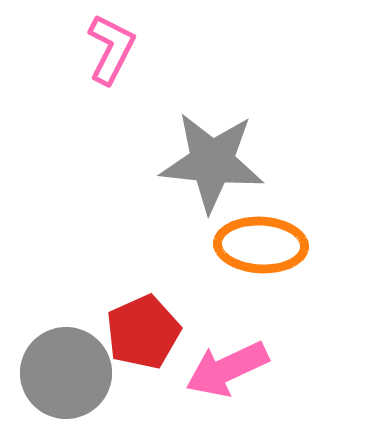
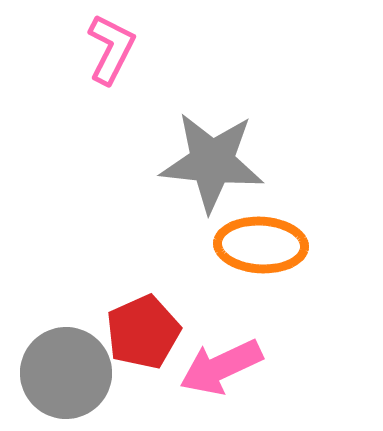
pink arrow: moved 6 px left, 2 px up
